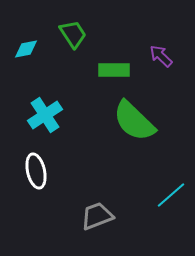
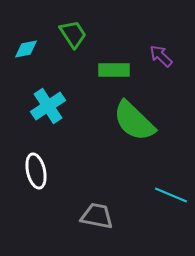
cyan cross: moved 3 px right, 9 px up
cyan line: rotated 64 degrees clockwise
gray trapezoid: rotated 32 degrees clockwise
